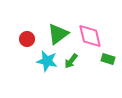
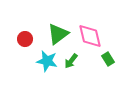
red circle: moved 2 px left
green rectangle: rotated 40 degrees clockwise
